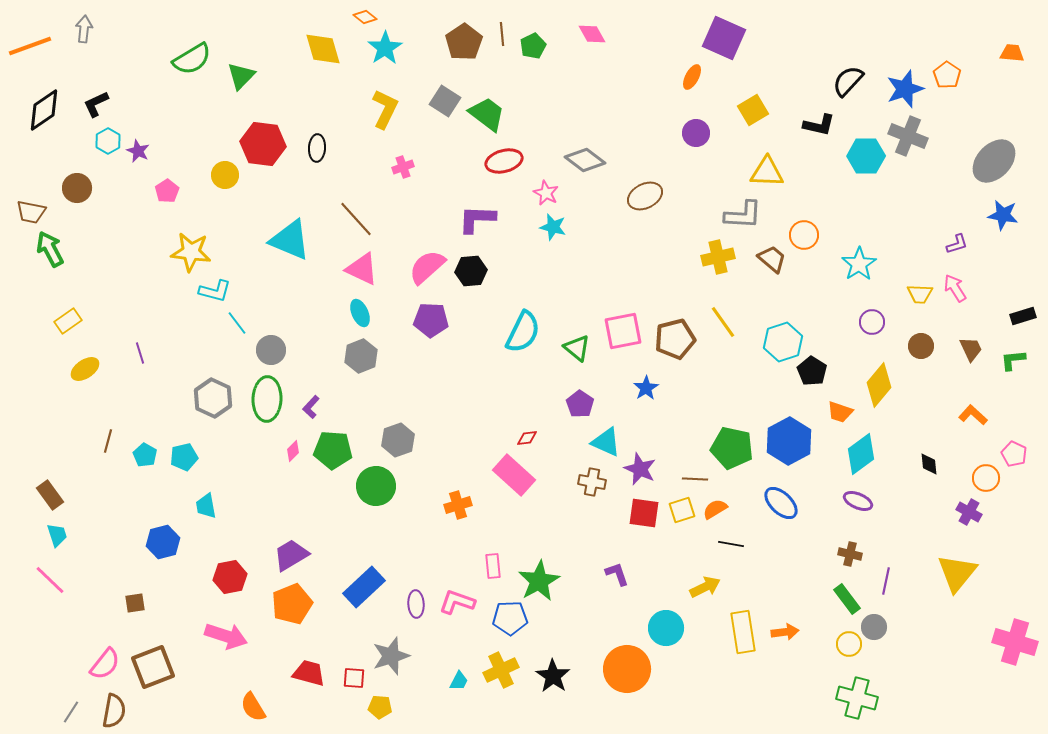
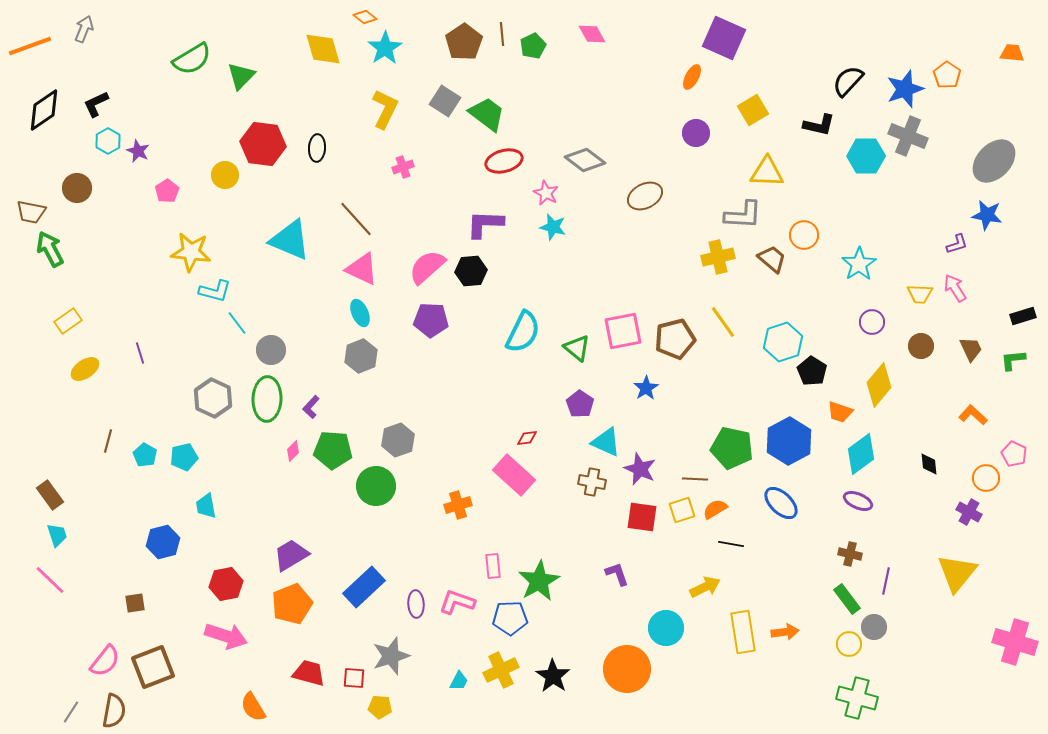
gray arrow at (84, 29): rotated 16 degrees clockwise
blue star at (1003, 215): moved 16 px left
purple L-shape at (477, 219): moved 8 px right, 5 px down
red square at (644, 513): moved 2 px left, 4 px down
red hexagon at (230, 577): moved 4 px left, 7 px down
pink semicircle at (105, 664): moved 3 px up
